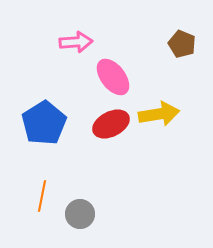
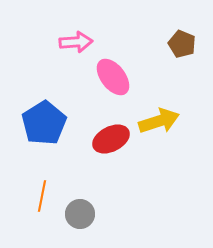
yellow arrow: moved 7 px down; rotated 9 degrees counterclockwise
red ellipse: moved 15 px down
